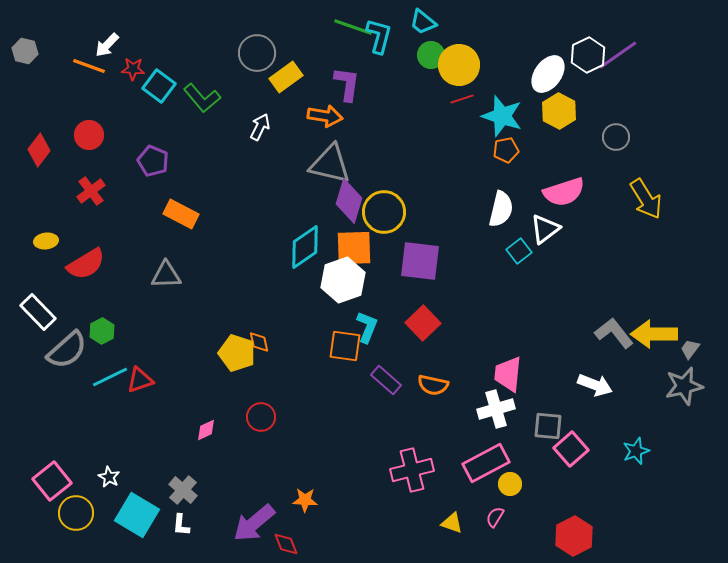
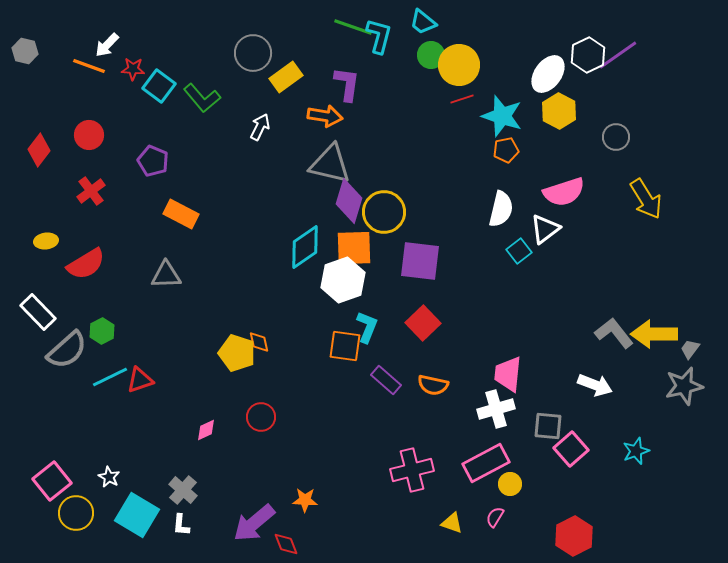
gray circle at (257, 53): moved 4 px left
